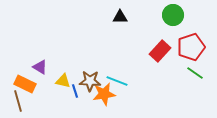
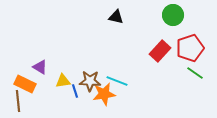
black triangle: moved 4 px left; rotated 14 degrees clockwise
red pentagon: moved 1 px left, 1 px down
yellow triangle: rotated 21 degrees counterclockwise
brown line: rotated 10 degrees clockwise
